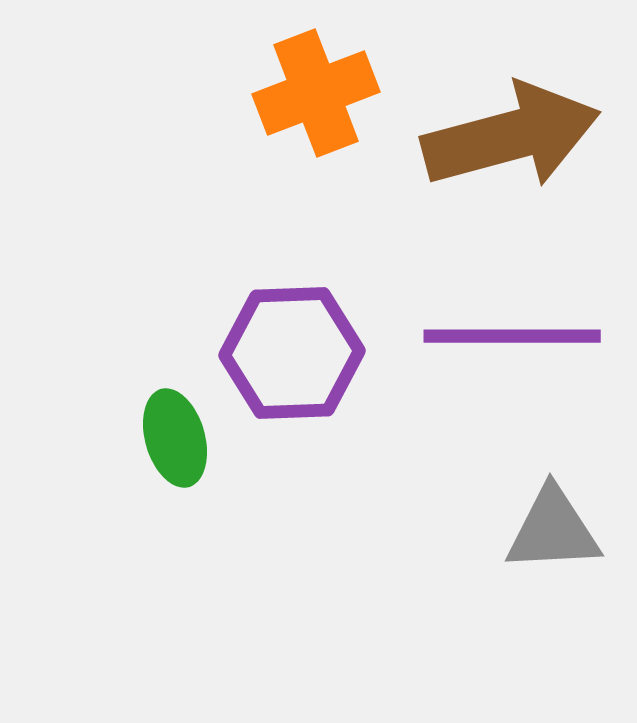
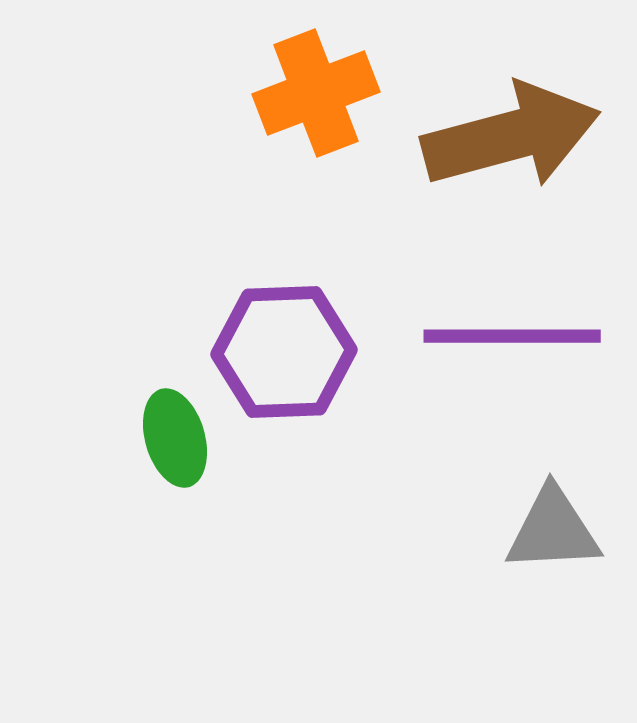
purple hexagon: moved 8 px left, 1 px up
